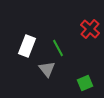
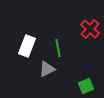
green line: rotated 18 degrees clockwise
gray triangle: rotated 42 degrees clockwise
green square: moved 1 px right, 3 px down
